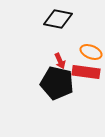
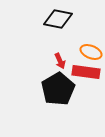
black pentagon: moved 1 px right, 6 px down; rotated 28 degrees clockwise
